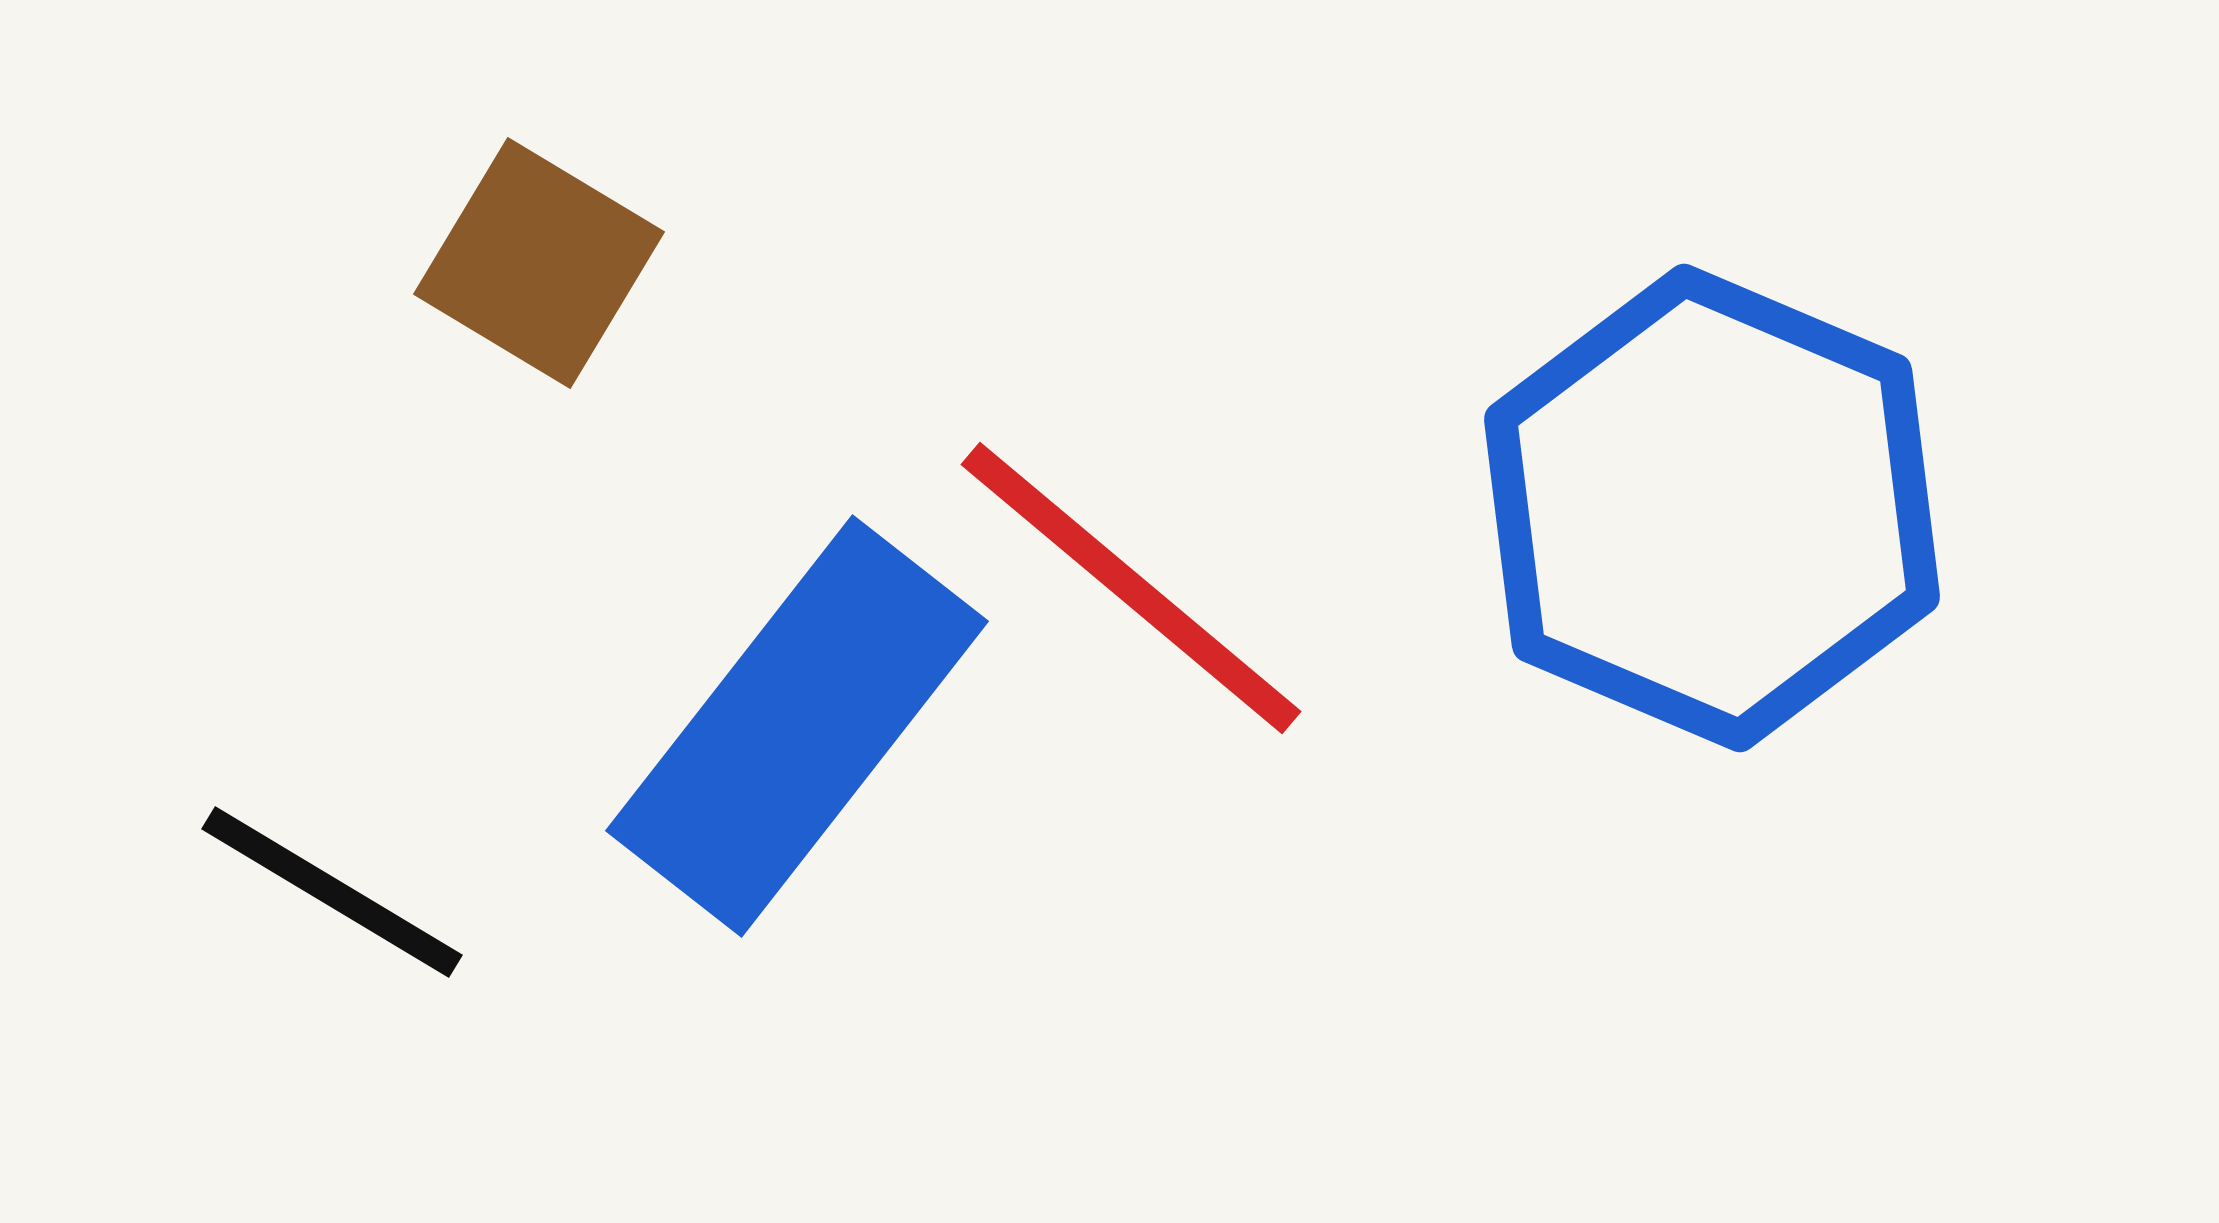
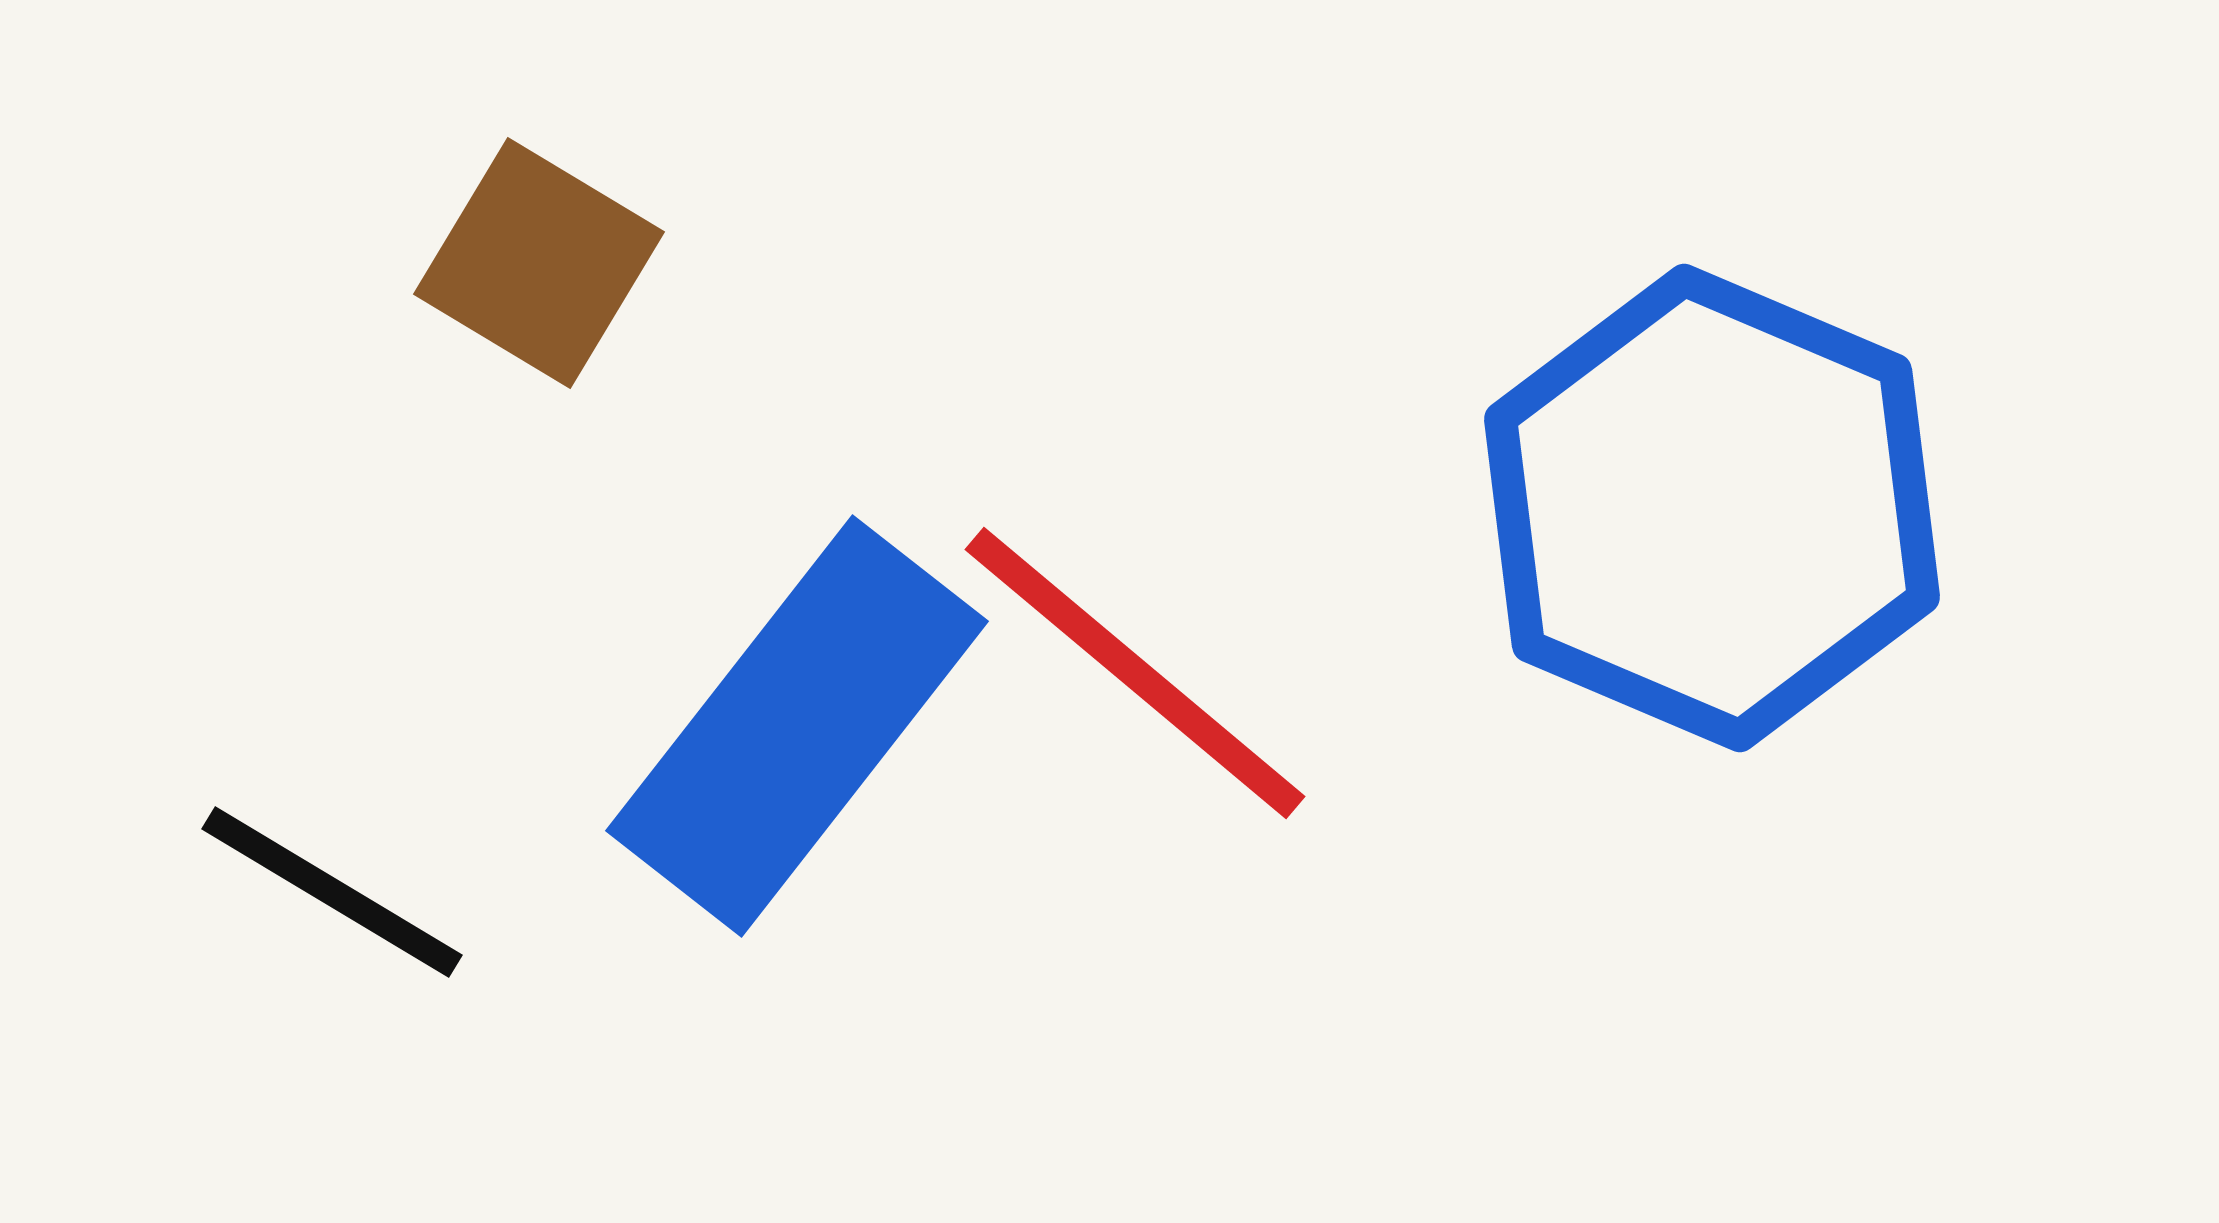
red line: moved 4 px right, 85 px down
